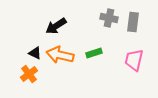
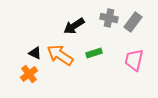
gray rectangle: rotated 30 degrees clockwise
black arrow: moved 18 px right
orange arrow: rotated 20 degrees clockwise
